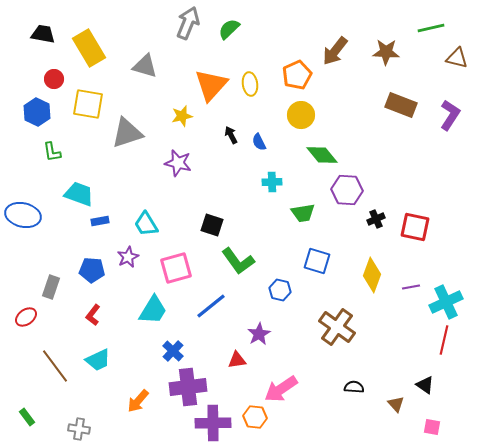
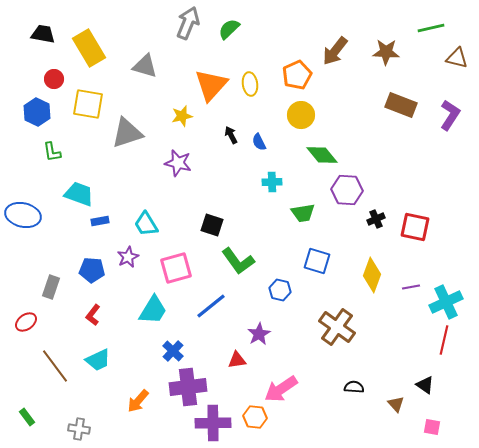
red ellipse at (26, 317): moved 5 px down
